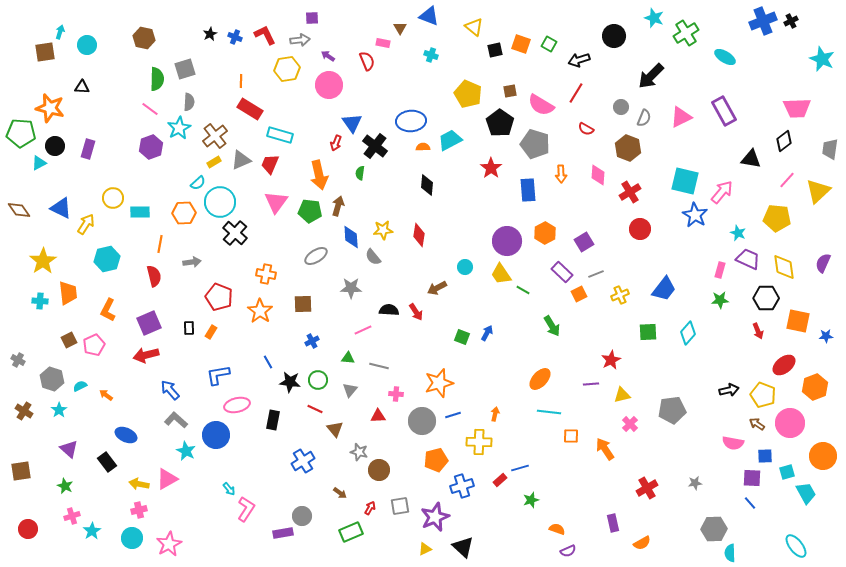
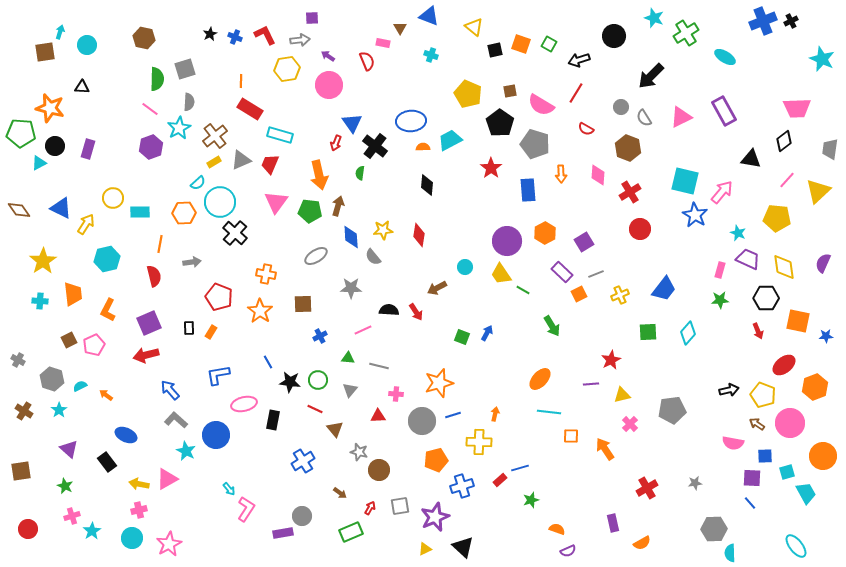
gray semicircle at (644, 118): rotated 126 degrees clockwise
orange trapezoid at (68, 293): moved 5 px right, 1 px down
blue cross at (312, 341): moved 8 px right, 5 px up
pink ellipse at (237, 405): moved 7 px right, 1 px up
